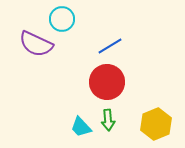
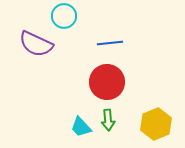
cyan circle: moved 2 px right, 3 px up
blue line: moved 3 px up; rotated 25 degrees clockwise
